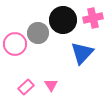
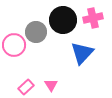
gray circle: moved 2 px left, 1 px up
pink circle: moved 1 px left, 1 px down
